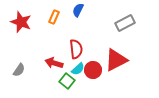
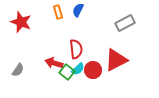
orange rectangle: moved 4 px right, 5 px up; rotated 40 degrees counterclockwise
gray semicircle: moved 1 px left
green square: moved 9 px up
